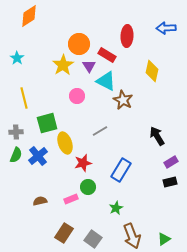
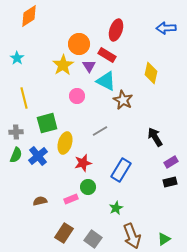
red ellipse: moved 11 px left, 6 px up; rotated 15 degrees clockwise
yellow diamond: moved 1 px left, 2 px down
black arrow: moved 2 px left, 1 px down
yellow ellipse: rotated 35 degrees clockwise
